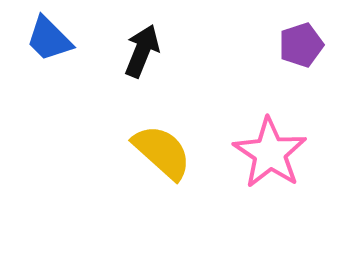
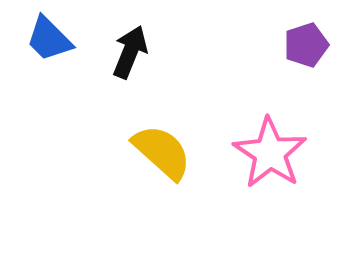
purple pentagon: moved 5 px right
black arrow: moved 12 px left, 1 px down
